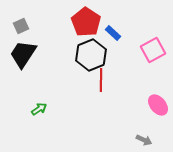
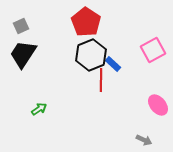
blue rectangle: moved 31 px down
